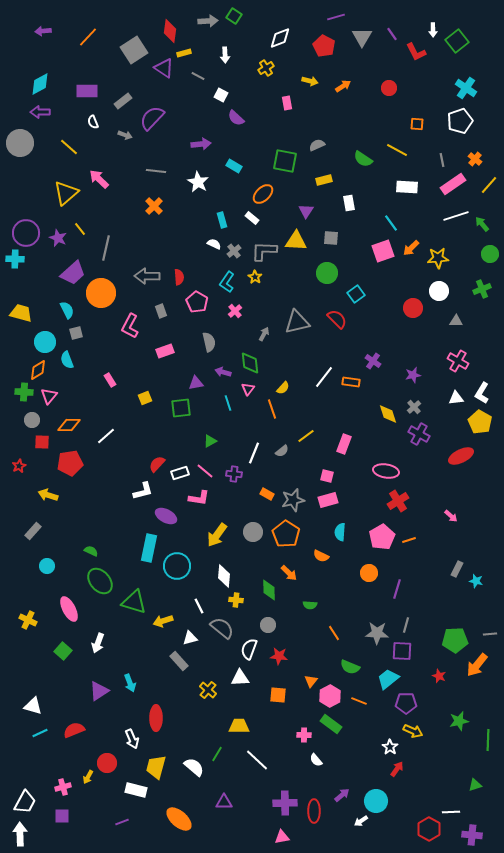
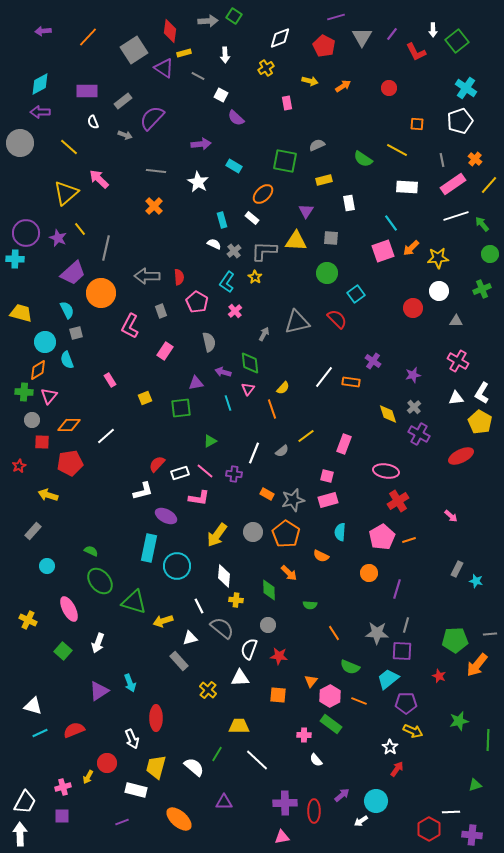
purple line at (392, 34): rotated 72 degrees clockwise
pink rectangle at (165, 351): rotated 36 degrees counterclockwise
